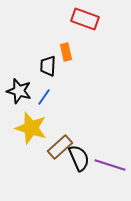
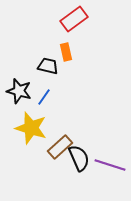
red rectangle: moved 11 px left; rotated 56 degrees counterclockwise
black trapezoid: rotated 100 degrees clockwise
